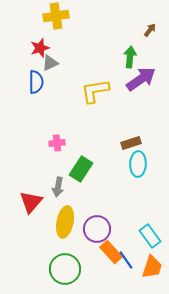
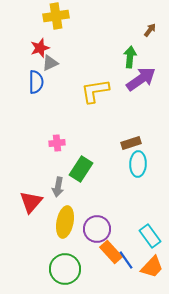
orange trapezoid: rotated 25 degrees clockwise
